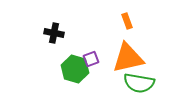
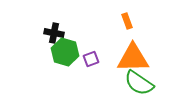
orange triangle: moved 5 px right; rotated 12 degrees clockwise
green hexagon: moved 10 px left, 17 px up
green semicircle: rotated 24 degrees clockwise
